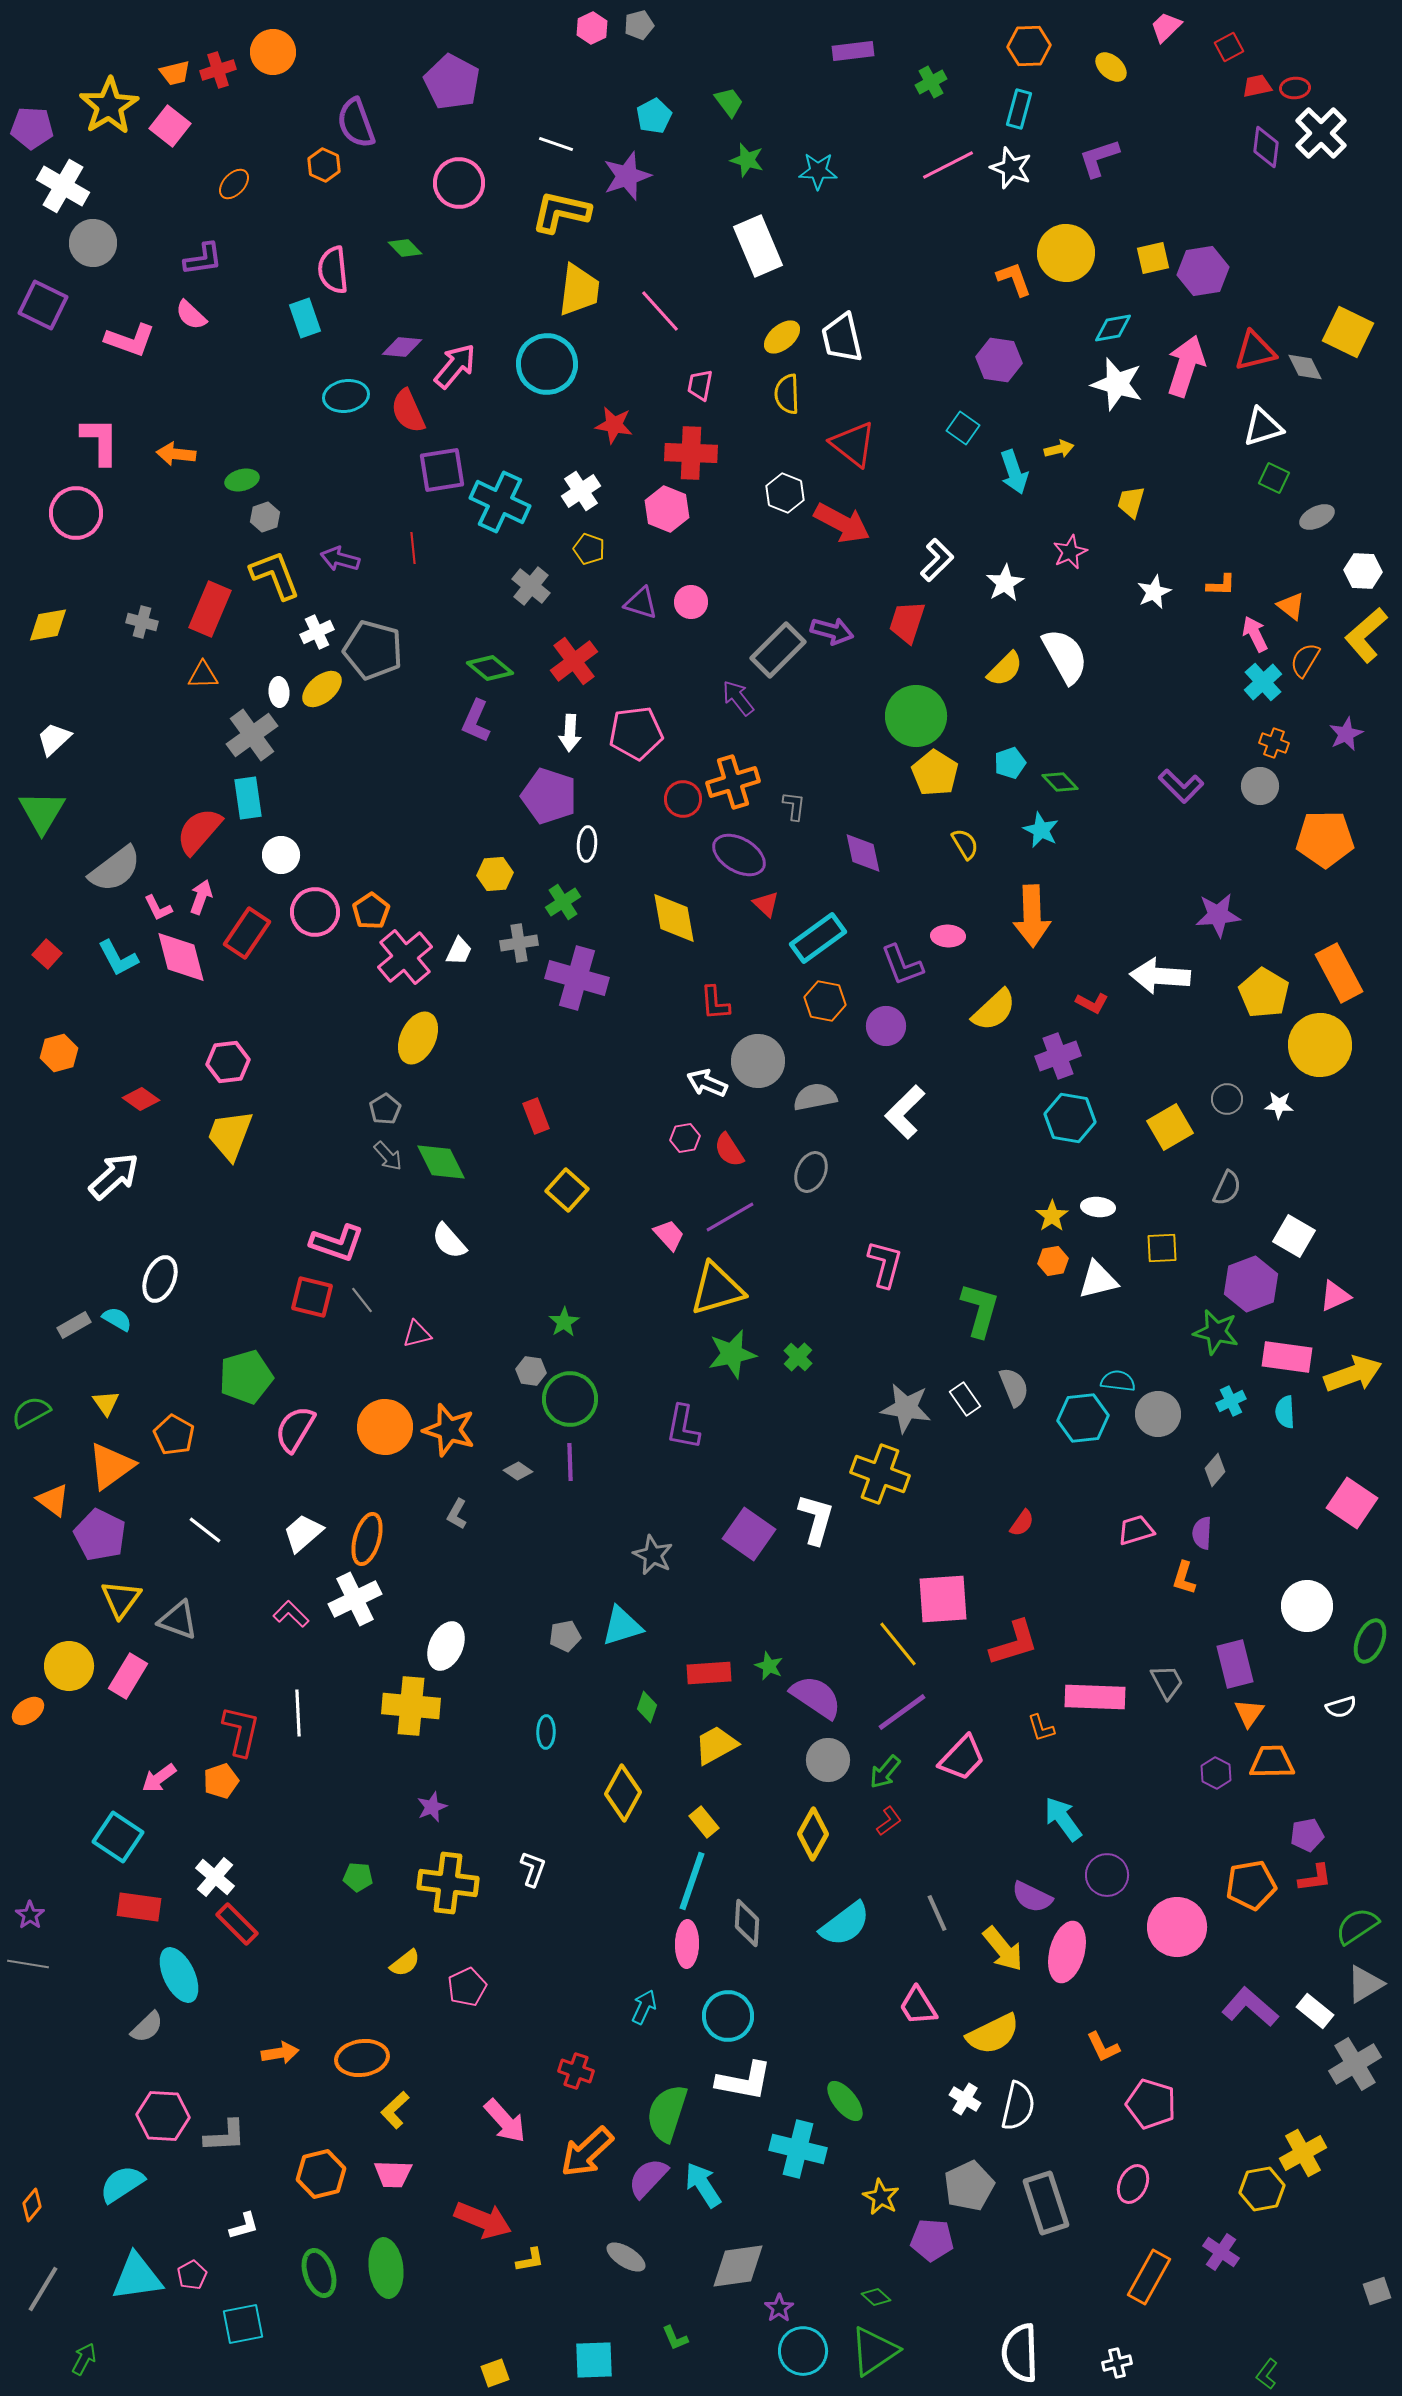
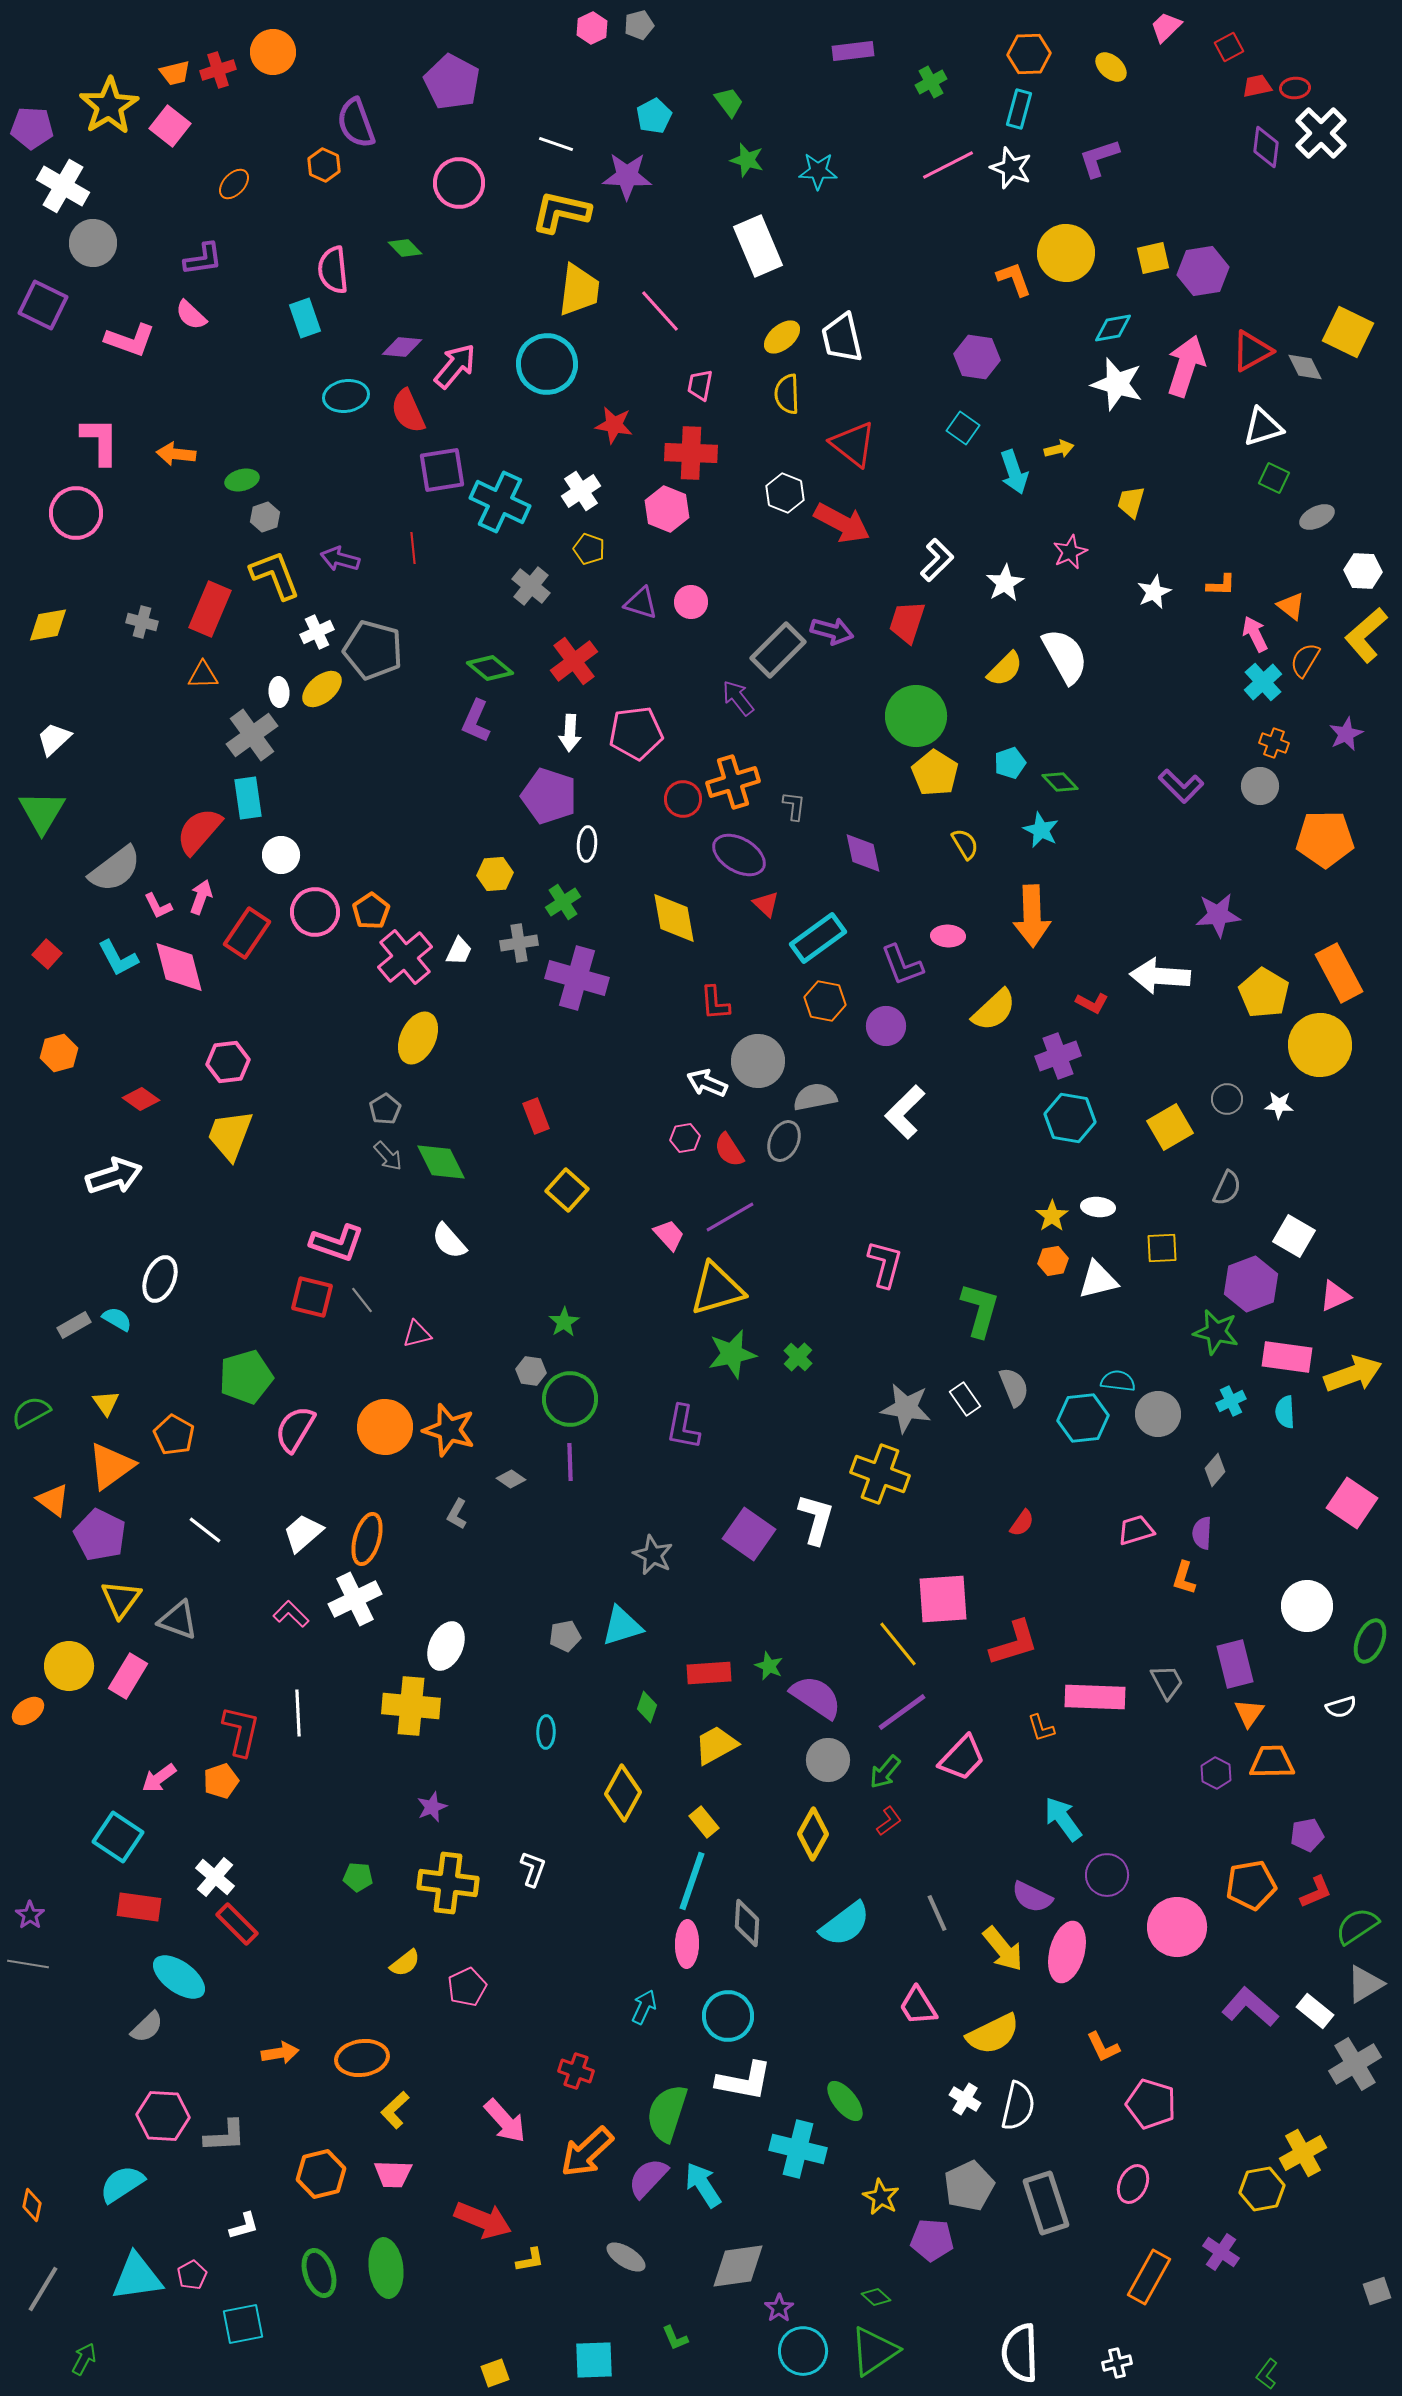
orange hexagon at (1029, 46): moved 8 px down
purple star at (627, 176): rotated 21 degrees clockwise
red triangle at (1255, 351): moved 3 px left; rotated 15 degrees counterclockwise
purple hexagon at (999, 360): moved 22 px left, 3 px up
pink L-shape at (158, 908): moved 2 px up
pink diamond at (181, 957): moved 2 px left, 10 px down
gray ellipse at (811, 1172): moved 27 px left, 31 px up
white arrow at (114, 1176): rotated 24 degrees clockwise
gray diamond at (518, 1471): moved 7 px left, 8 px down
red L-shape at (1315, 1878): moved 1 px right, 14 px down; rotated 15 degrees counterclockwise
cyan ellipse at (179, 1975): moved 2 px down; rotated 28 degrees counterclockwise
orange diamond at (32, 2205): rotated 28 degrees counterclockwise
